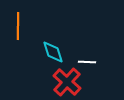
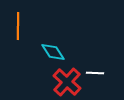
cyan diamond: rotated 15 degrees counterclockwise
white line: moved 8 px right, 11 px down
